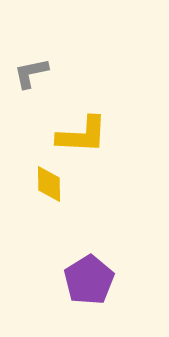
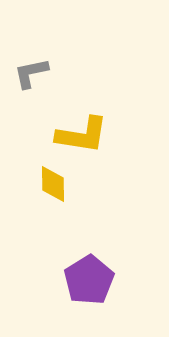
yellow L-shape: rotated 6 degrees clockwise
yellow diamond: moved 4 px right
